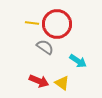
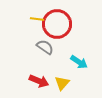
yellow line: moved 5 px right, 4 px up
cyan arrow: moved 1 px right, 1 px down
yellow triangle: rotated 35 degrees clockwise
